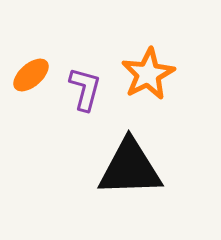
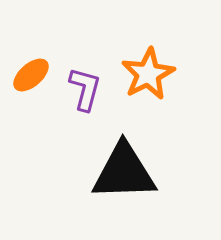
black triangle: moved 6 px left, 4 px down
